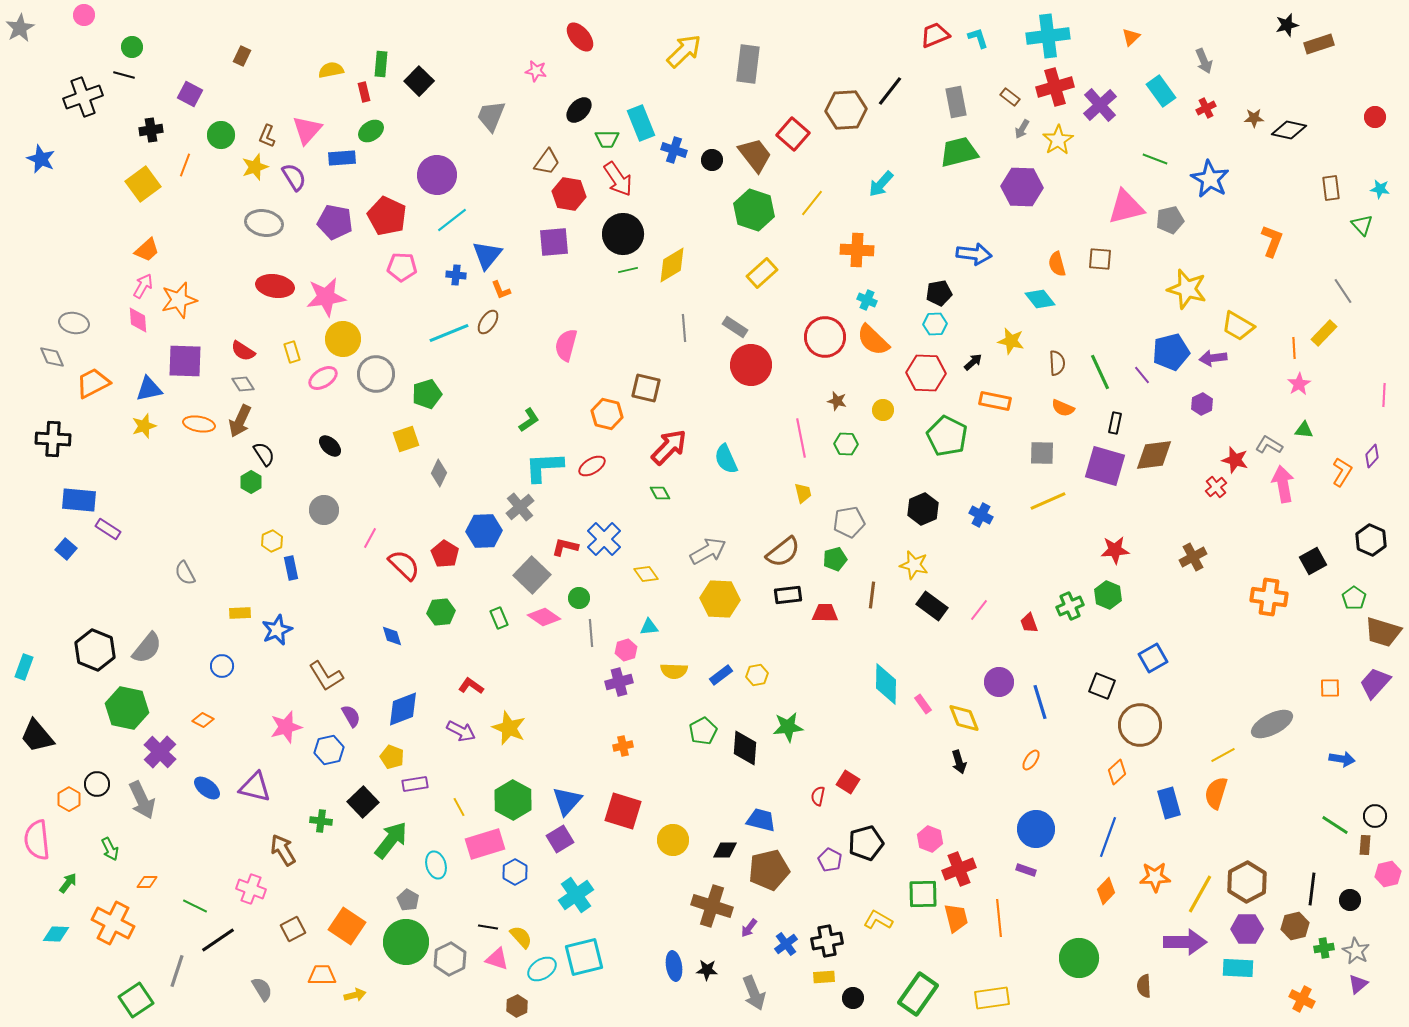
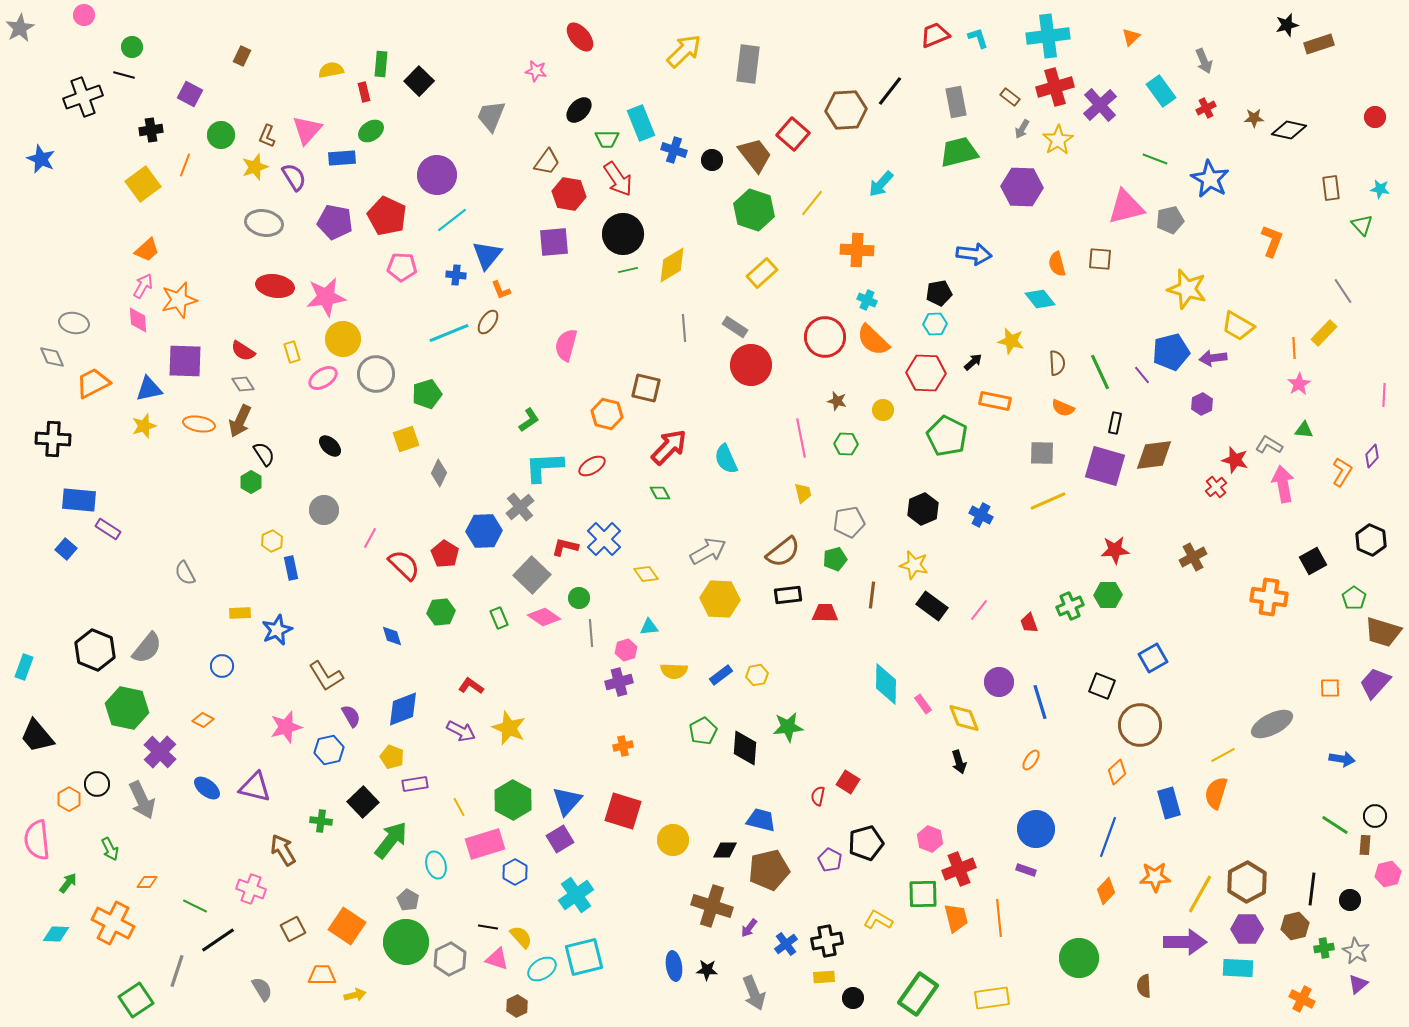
green hexagon at (1108, 595): rotated 24 degrees counterclockwise
